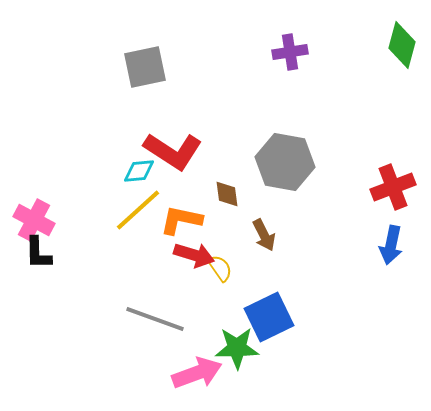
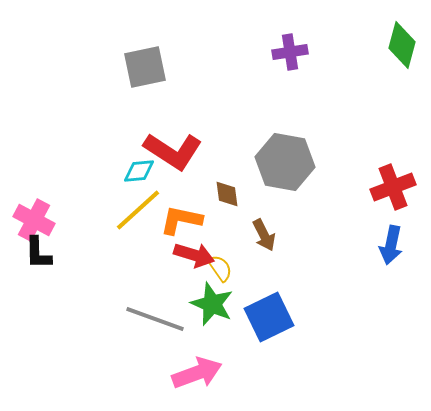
green star: moved 25 px left, 44 px up; rotated 24 degrees clockwise
